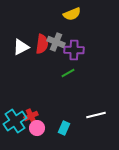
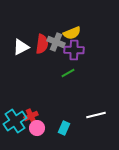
yellow semicircle: moved 19 px down
